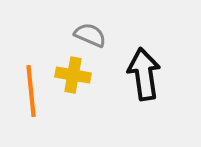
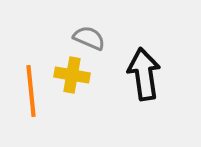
gray semicircle: moved 1 px left, 3 px down
yellow cross: moved 1 px left
